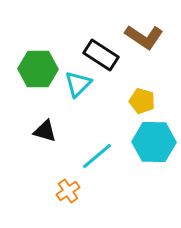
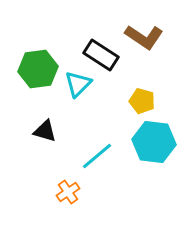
green hexagon: rotated 9 degrees counterclockwise
cyan hexagon: rotated 6 degrees clockwise
orange cross: moved 1 px down
